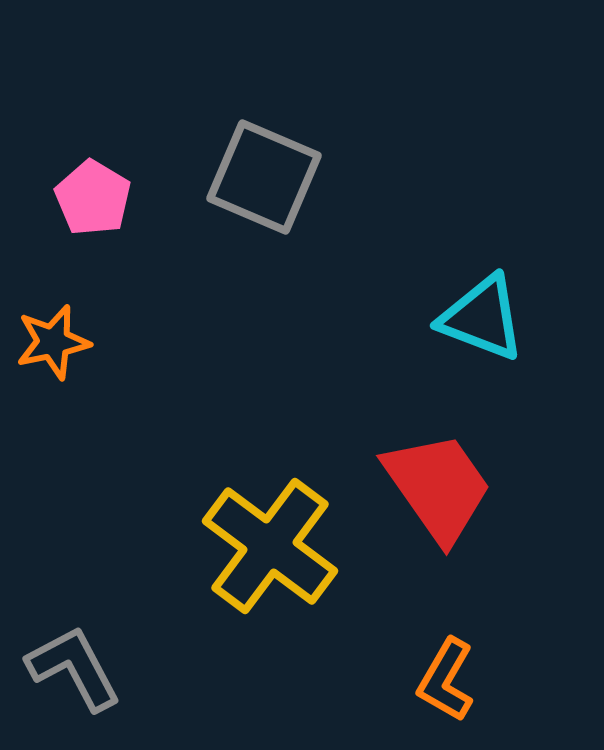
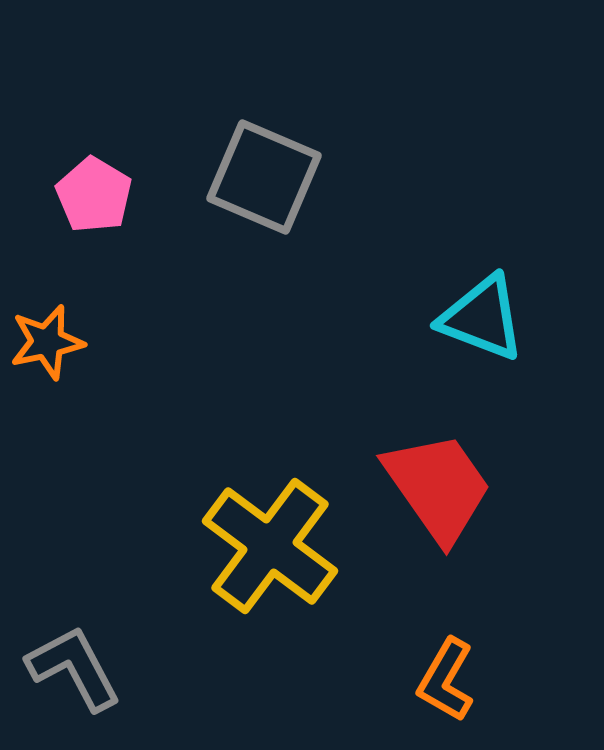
pink pentagon: moved 1 px right, 3 px up
orange star: moved 6 px left
